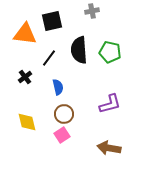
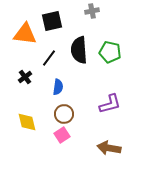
blue semicircle: rotated 21 degrees clockwise
